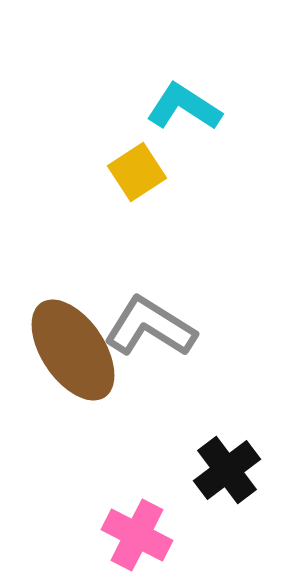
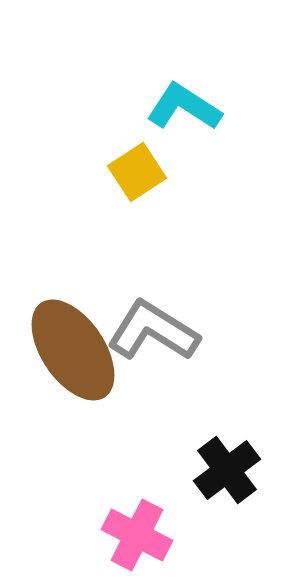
gray L-shape: moved 3 px right, 4 px down
